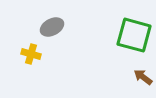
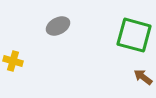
gray ellipse: moved 6 px right, 1 px up
yellow cross: moved 18 px left, 7 px down
